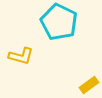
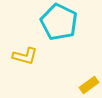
yellow L-shape: moved 4 px right
